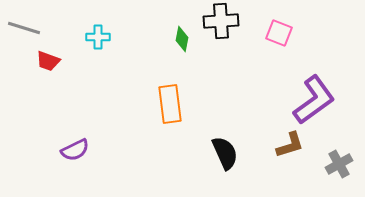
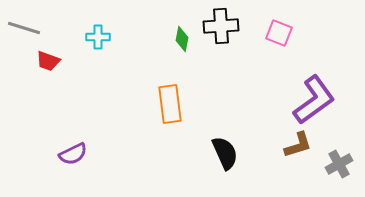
black cross: moved 5 px down
brown L-shape: moved 8 px right
purple semicircle: moved 2 px left, 4 px down
